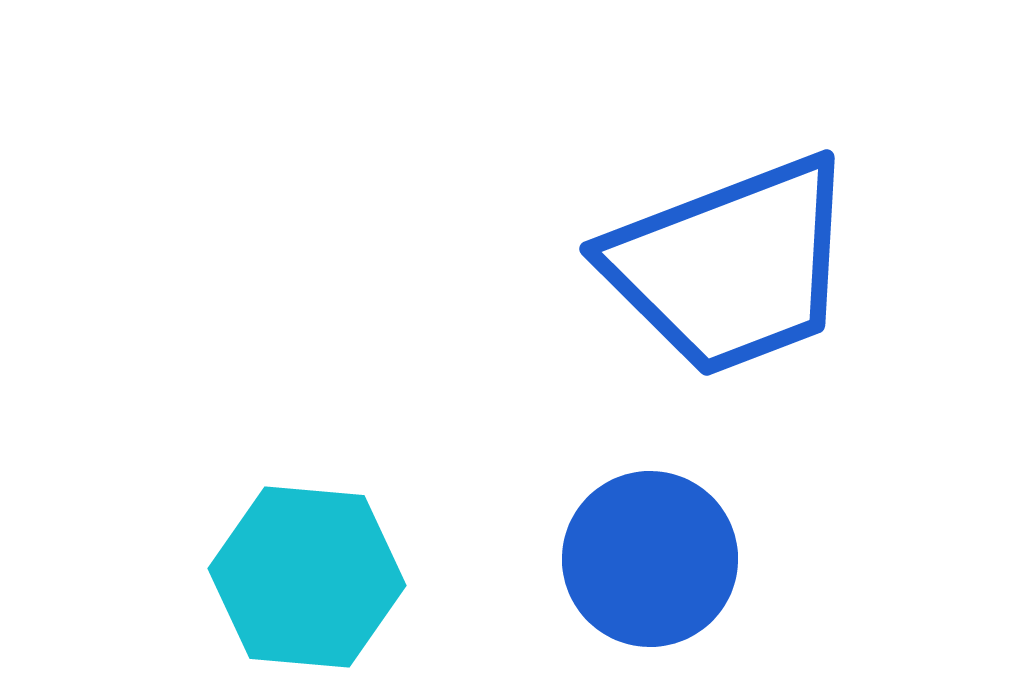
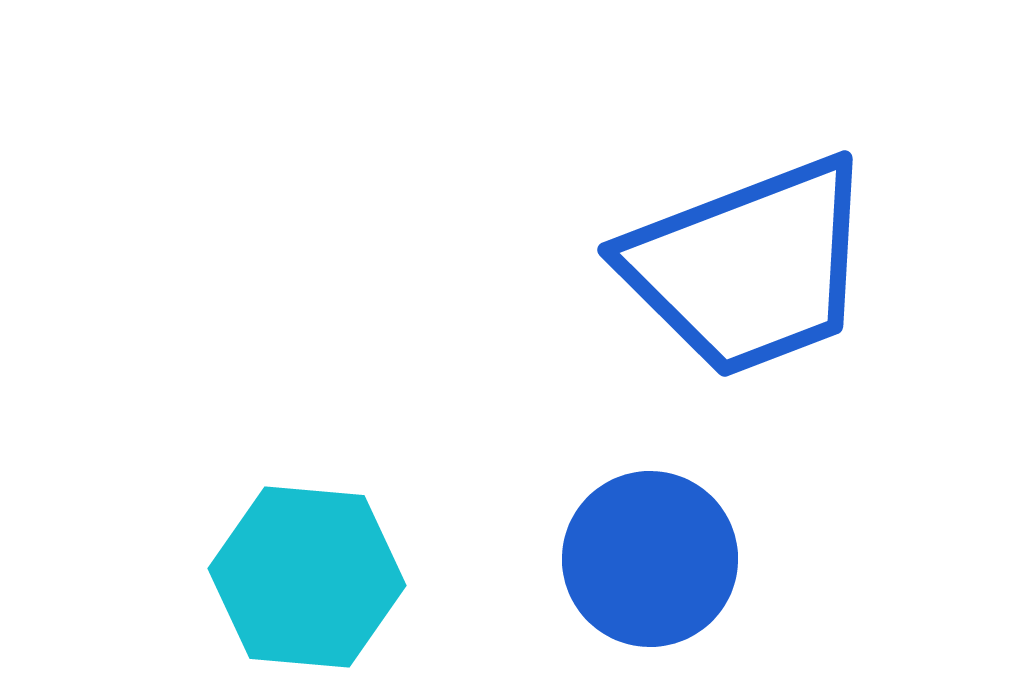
blue trapezoid: moved 18 px right, 1 px down
